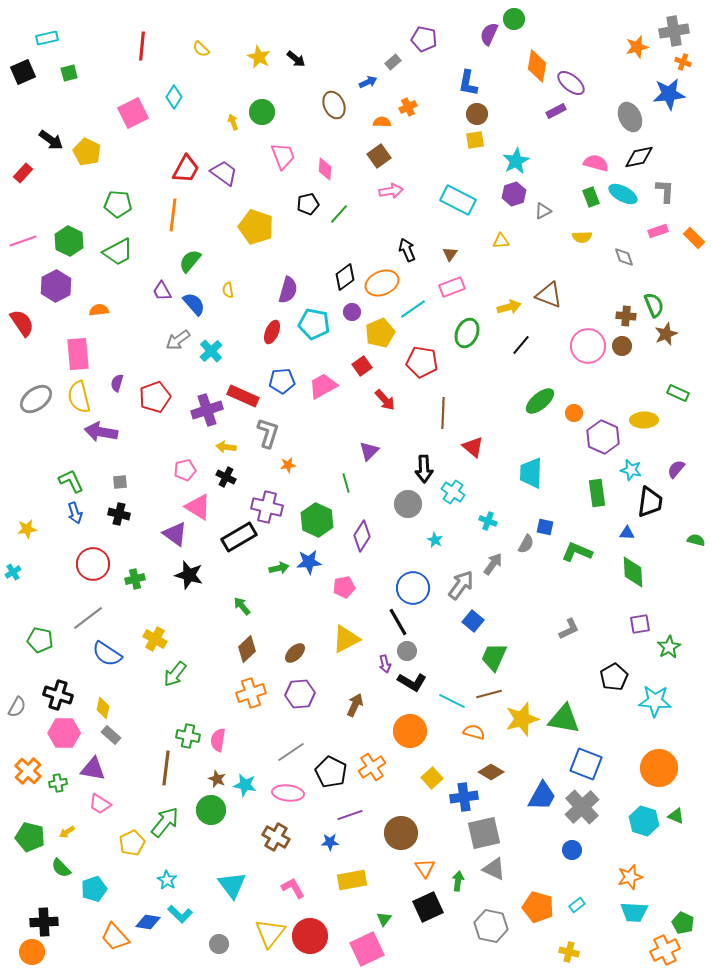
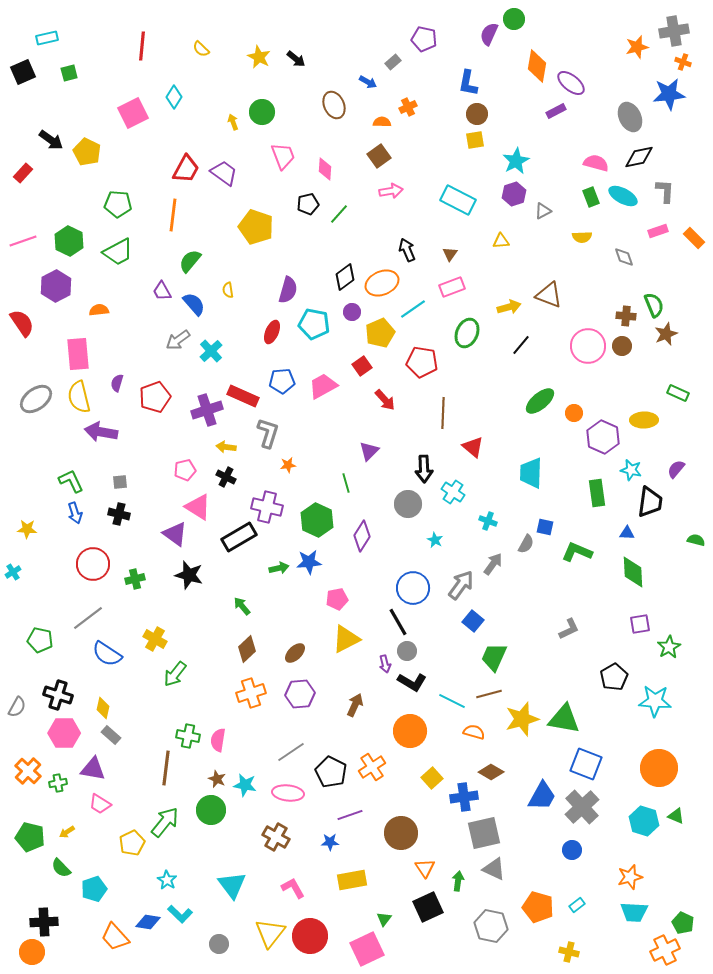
blue arrow at (368, 82): rotated 54 degrees clockwise
cyan ellipse at (623, 194): moved 2 px down
yellow star at (27, 529): rotated 12 degrees clockwise
pink pentagon at (344, 587): moved 7 px left, 12 px down
